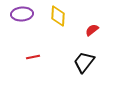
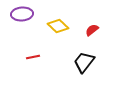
yellow diamond: moved 10 px down; rotated 50 degrees counterclockwise
